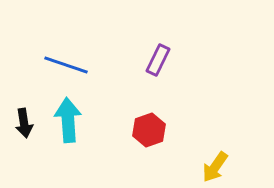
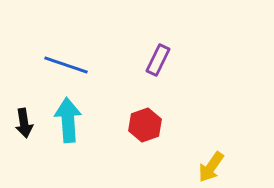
red hexagon: moved 4 px left, 5 px up
yellow arrow: moved 4 px left
